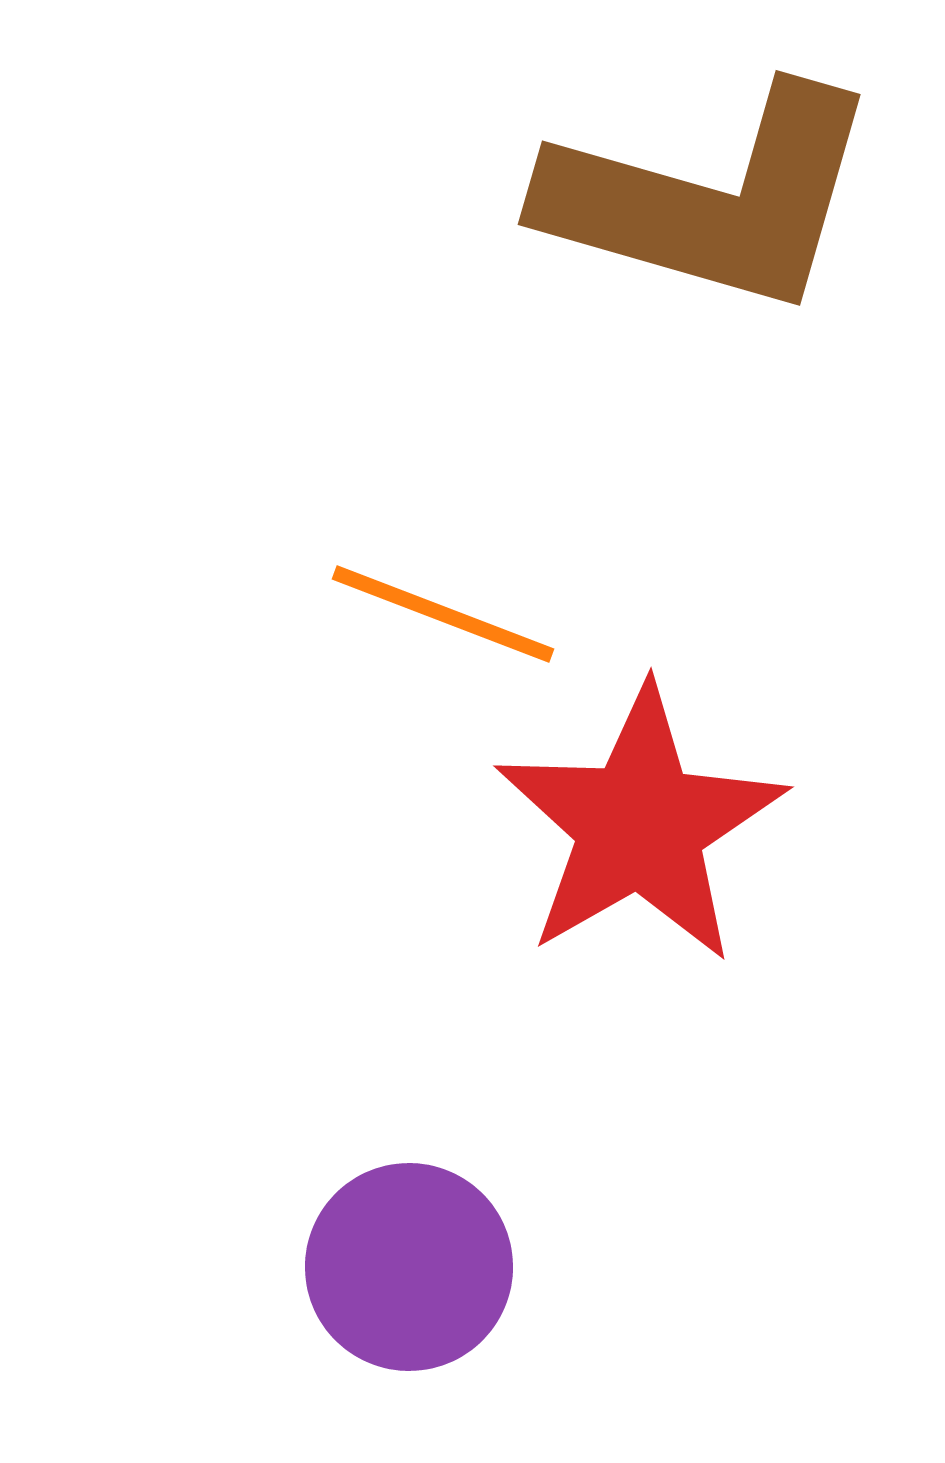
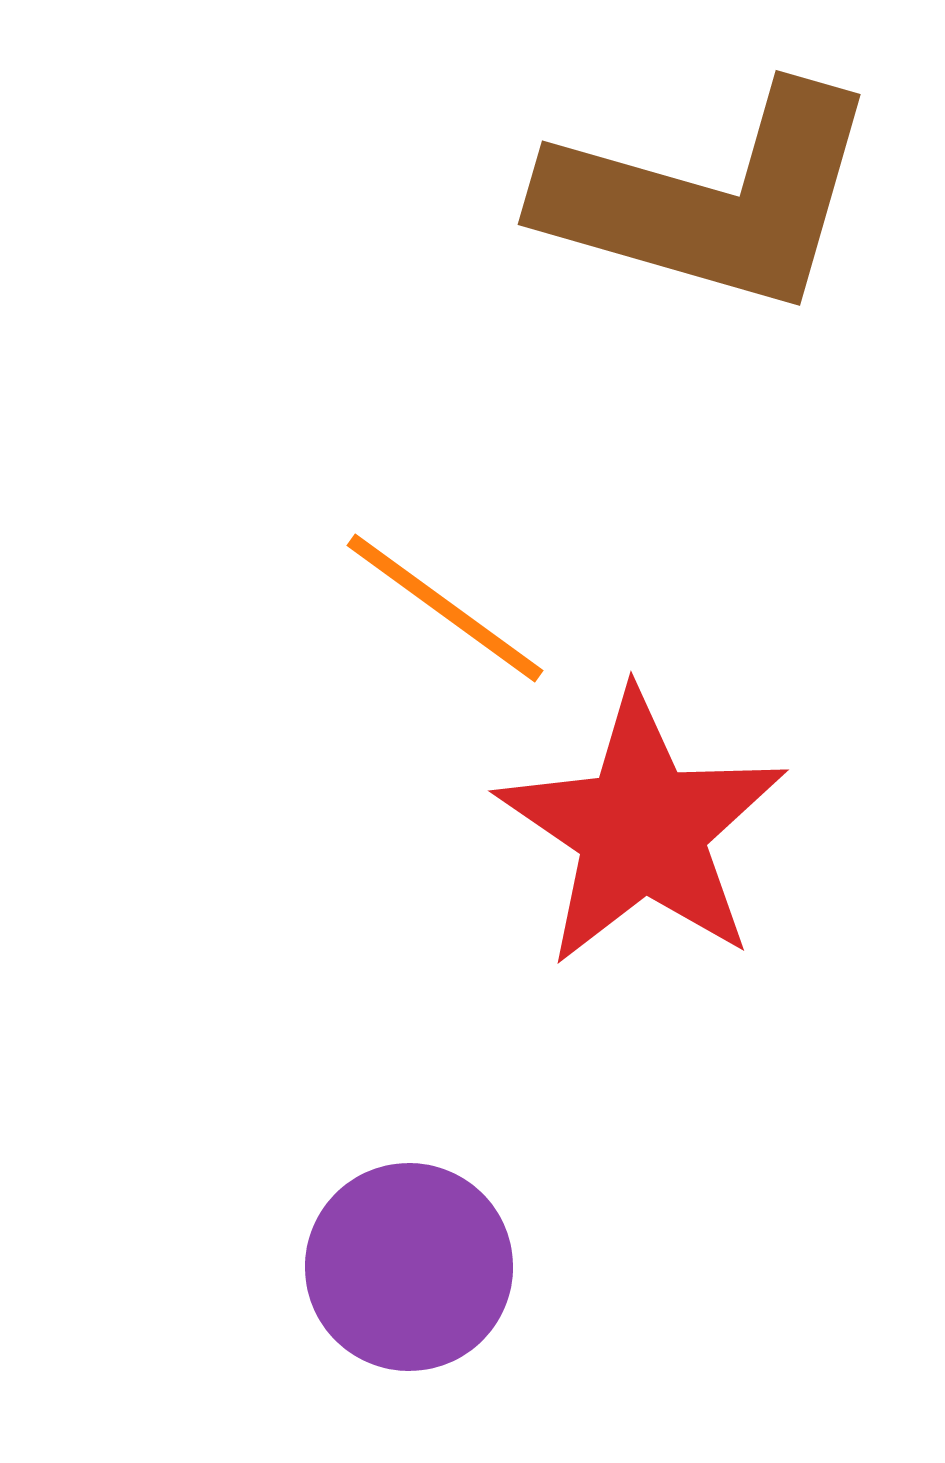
orange line: moved 2 px right, 6 px up; rotated 15 degrees clockwise
red star: moved 2 px right, 4 px down; rotated 8 degrees counterclockwise
